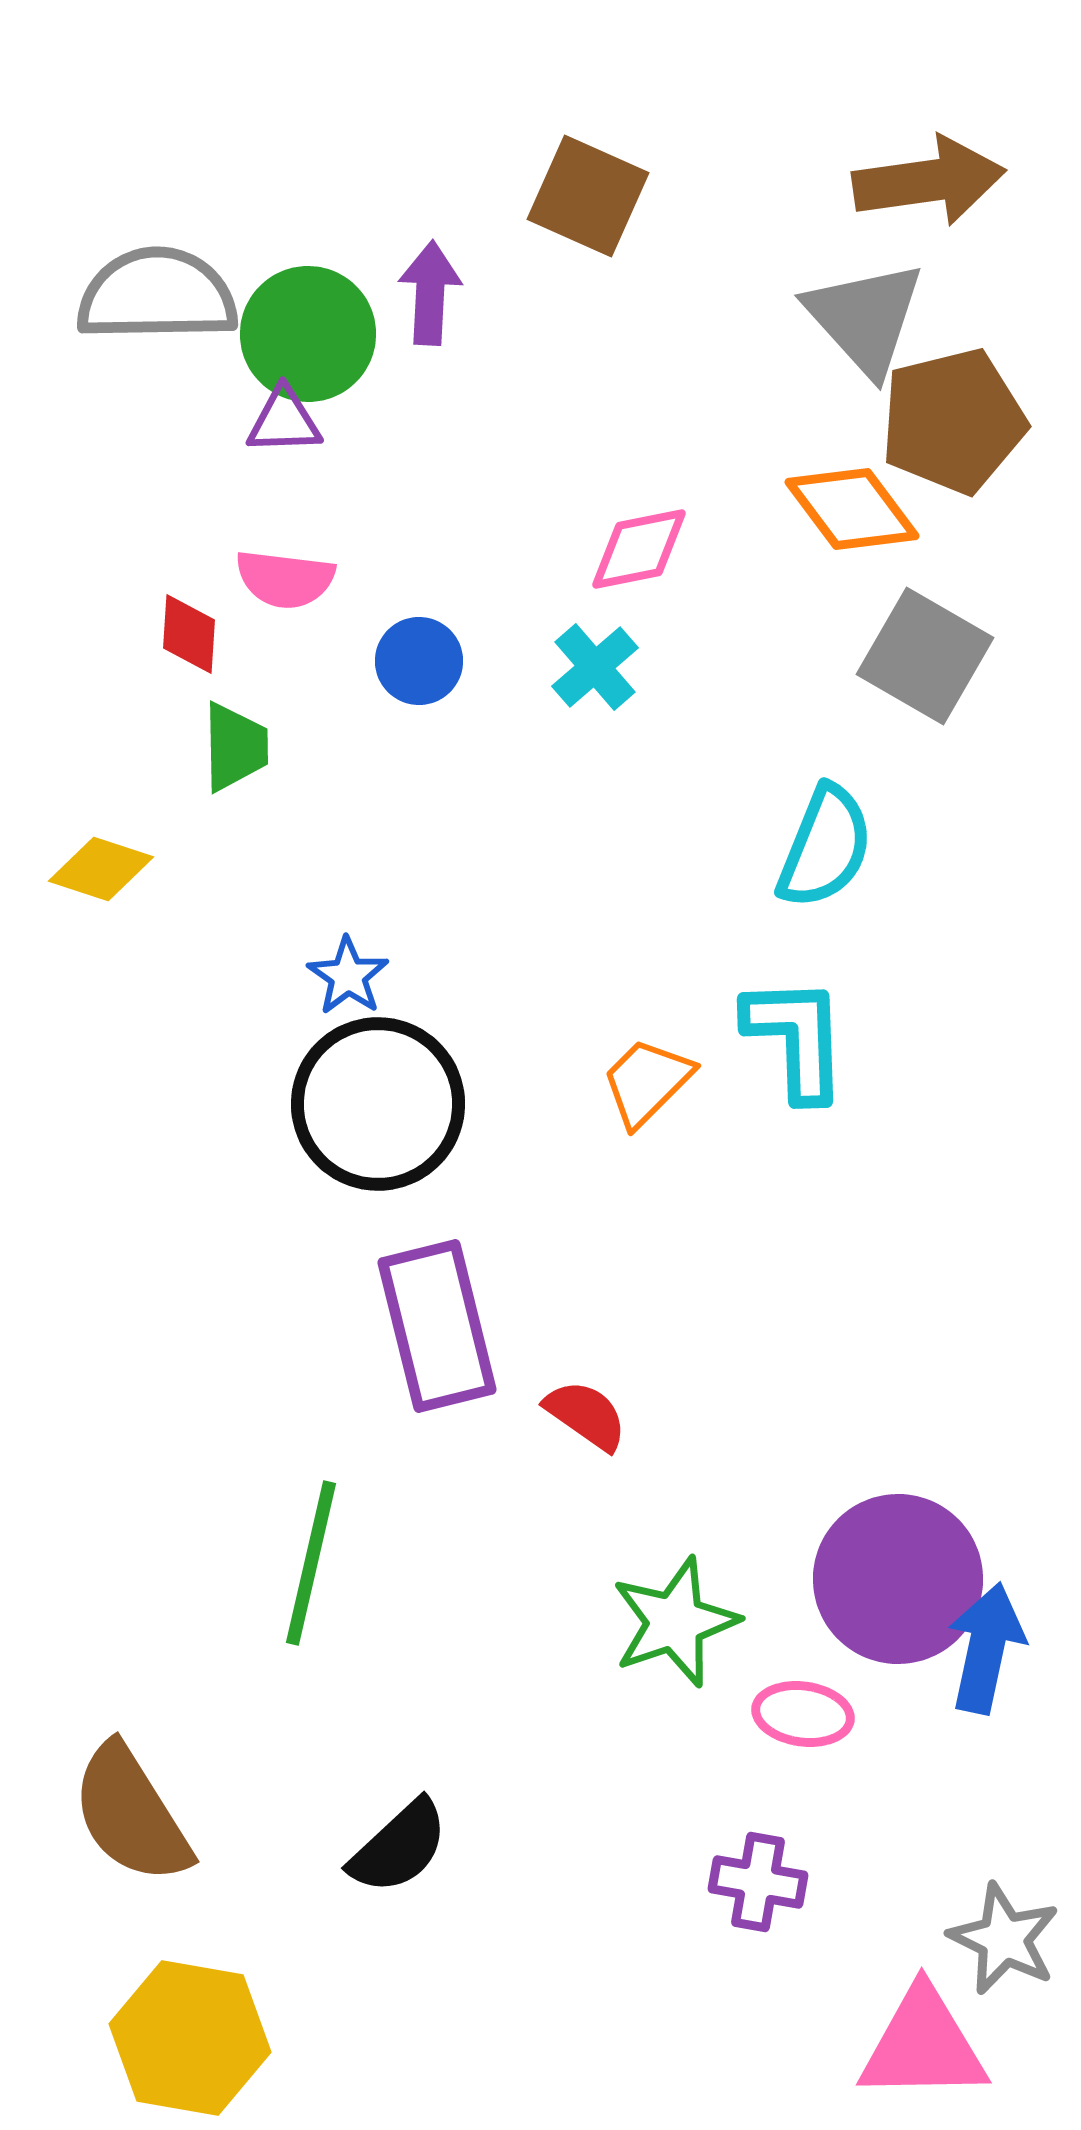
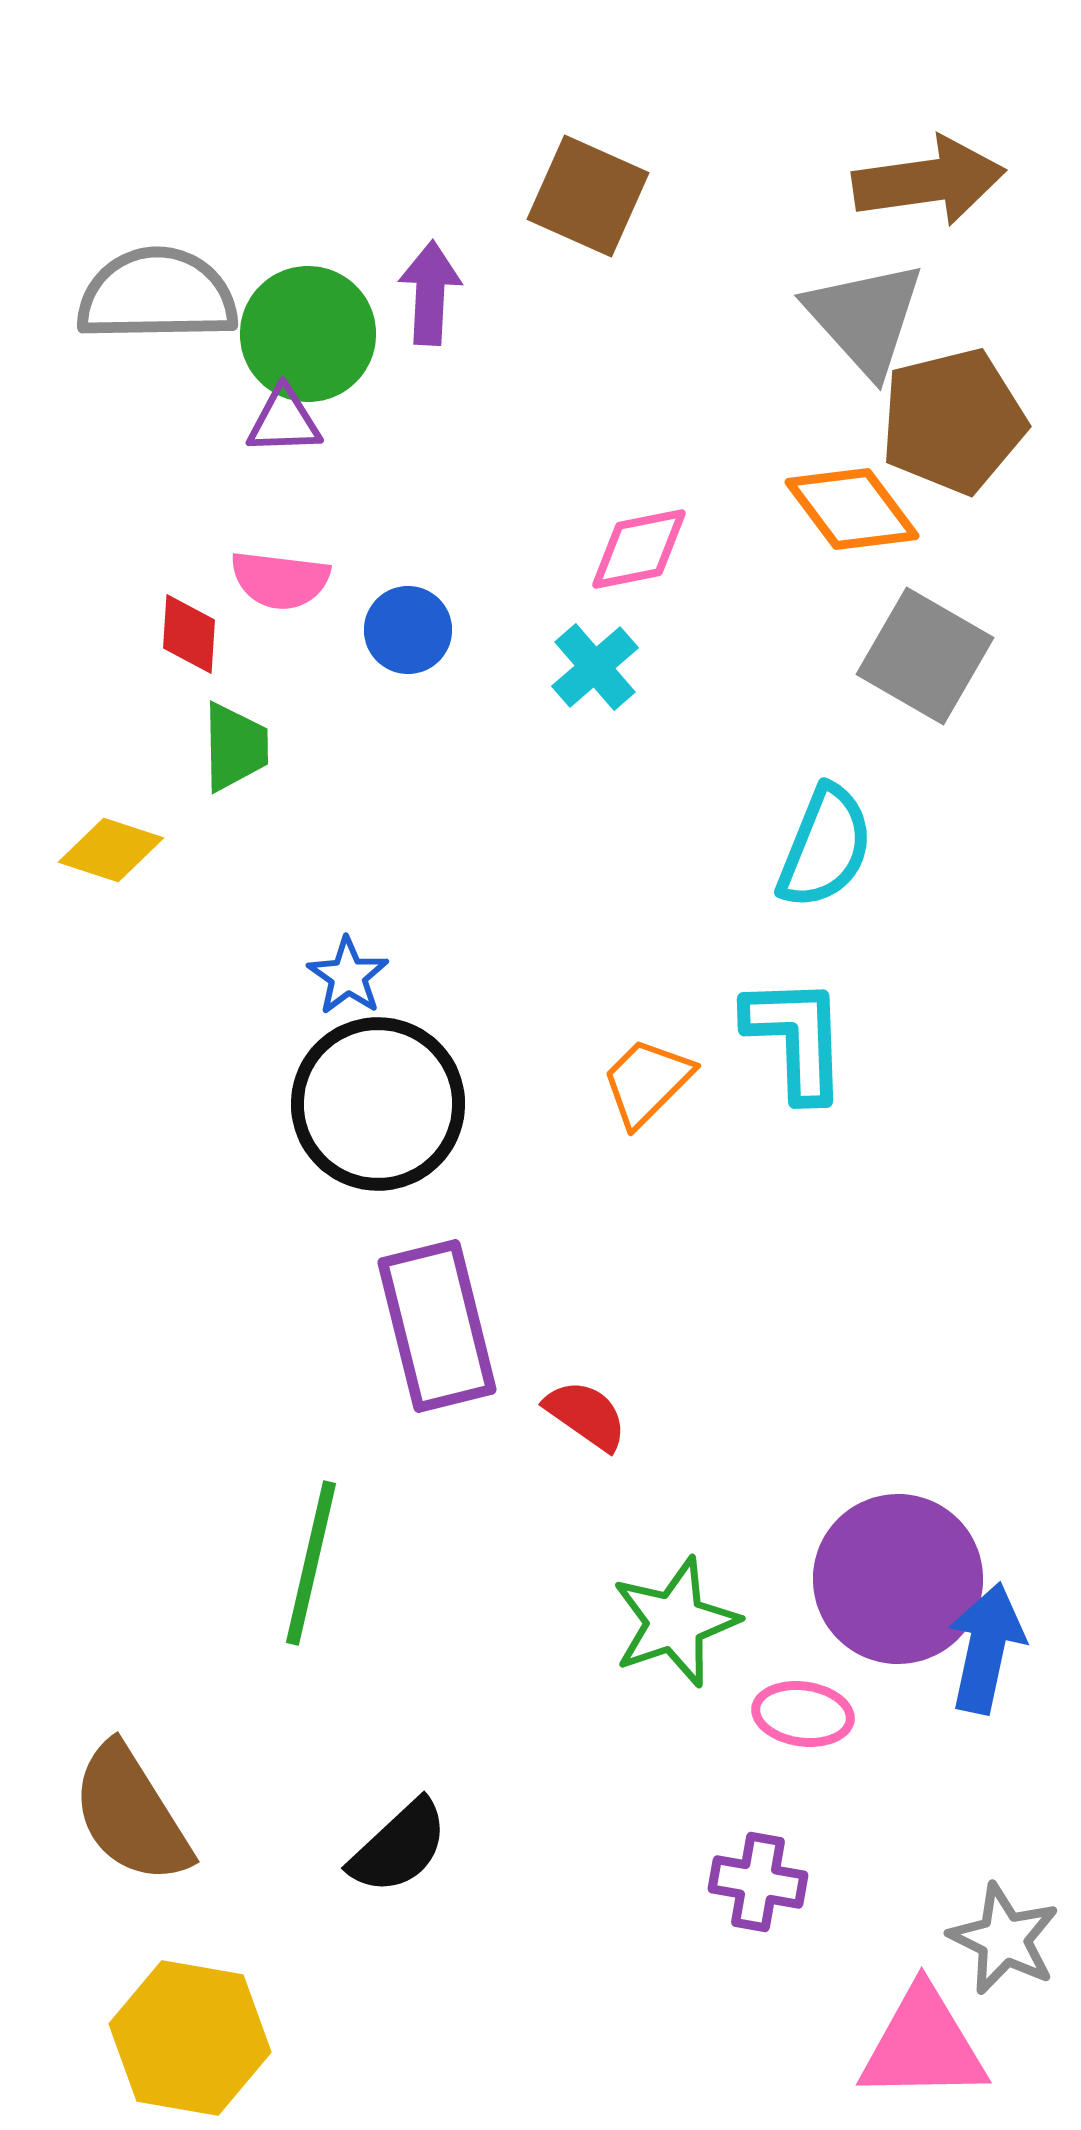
pink semicircle: moved 5 px left, 1 px down
blue circle: moved 11 px left, 31 px up
yellow diamond: moved 10 px right, 19 px up
